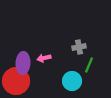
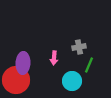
pink arrow: moved 10 px right; rotated 72 degrees counterclockwise
red circle: moved 1 px up
